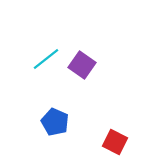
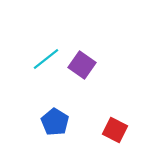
blue pentagon: rotated 8 degrees clockwise
red square: moved 12 px up
